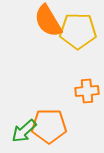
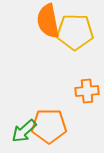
orange semicircle: rotated 20 degrees clockwise
yellow pentagon: moved 3 px left, 1 px down
